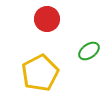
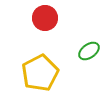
red circle: moved 2 px left, 1 px up
